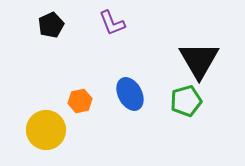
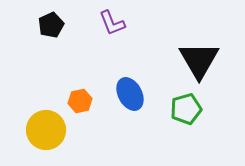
green pentagon: moved 8 px down
